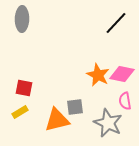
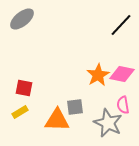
gray ellipse: rotated 50 degrees clockwise
black line: moved 5 px right, 2 px down
orange star: rotated 15 degrees clockwise
pink semicircle: moved 2 px left, 4 px down
orange triangle: rotated 16 degrees clockwise
